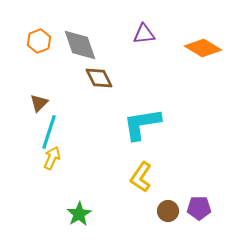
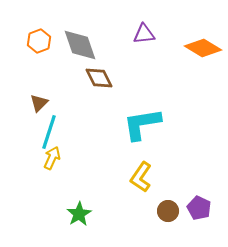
purple pentagon: rotated 25 degrees clockwise
